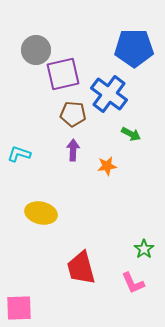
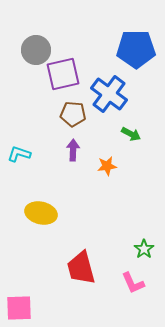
blue pentagon: moved 2 px right, 1 px down
